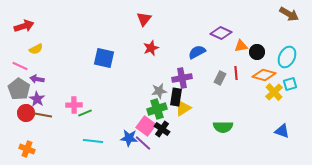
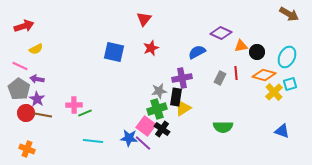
blue square: moved 10 px right, 6 px up
